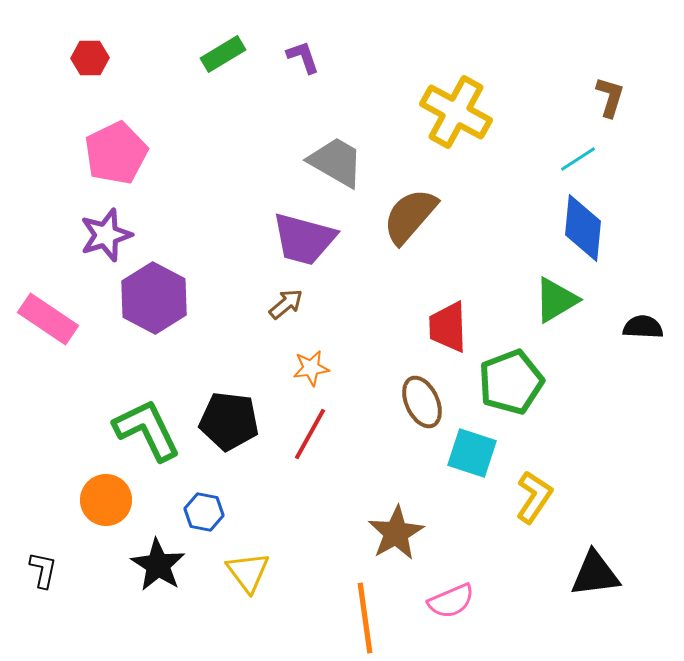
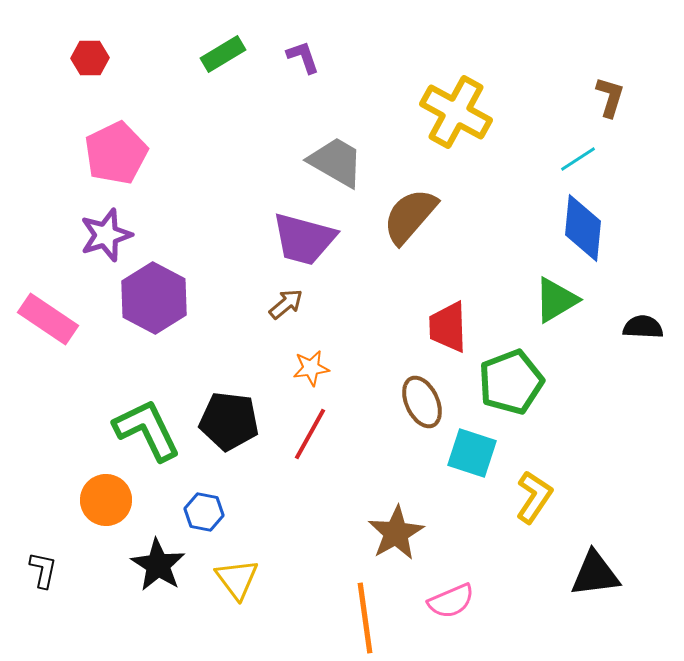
yellow triangle: moved 11 px left, 7 px down
